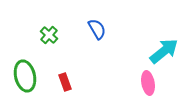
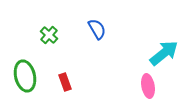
cyan arrow: moved 2 px down
pink ellipse: moved 3 px down
